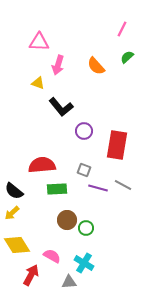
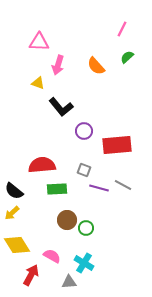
red rectangle: rotated 76 degrees clockwise
purple line: moved 1 px right
